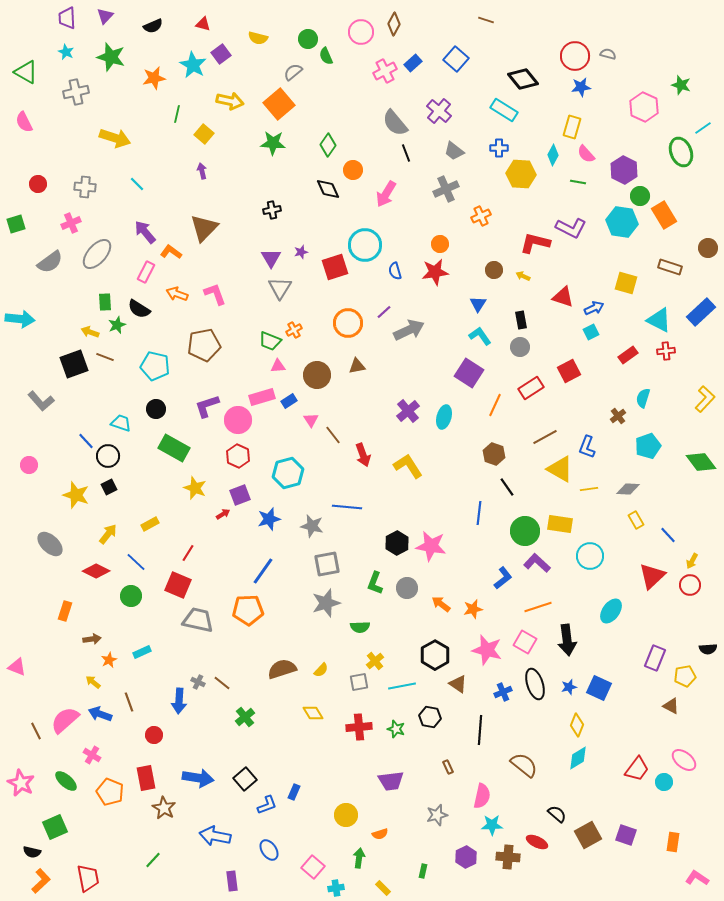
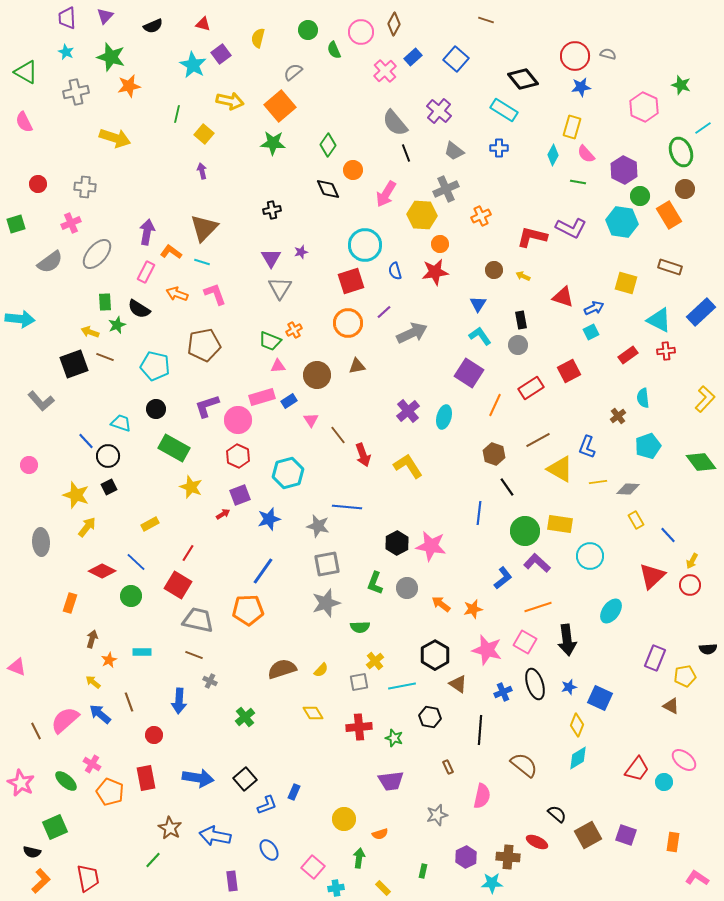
yellow semicircle at (258, 38): rotated 90 degrees clockwise
green circle at (308, 39): moved 9 px up
green semicircle at (326, 56): moved 8 px right, 6 px up
blue rectangle at (413, 63): moved 6 px up
pink cross at (385, 71): rotated 15 degrees counterclockwise
orange star at (154, 78): moved 25 px left, 8 px down
orange square at (279, 104): moved 1 px right, 2 px down
yellow hexagon at (521, 174): moved 99 px left, 41 px down
cyan line at (137, 184): moved 65 px right, 78 px down; rotated 28 degrees counterclockwise
orange rectangle at (664, 215): moved 5 px right
purple arrow at (145, 232): moved 2 px right; rotated 50 degrees clockwise
red L-shape at (535, 243): moved 3 px left, 6 px up
brown circle at (708, 248): moved 23 px left, 59 px up
red square at (335, 267): moved 16 px right, 14 px down
gray arrow at (409, 330): moved 3 px right, 3 px down
gray circle at (520, 347): moved 2 px left, 2 px up
cyan semicircle at (643, 398): rotated 24 degrees counterclockwise
brown line at (333, 435): moved 5 px right
brown line at (545, 437): moved 7 px left, 3 px down
yellow star at (195, 488): moved 4 px left, 1 px up
yellow line at (589, 489): moved 9 px right, 7 px up
gray star at (312, 526): moved 6 px right
yellow arrow at (108, 534): moved 21 px left, 7 px up
gray ellipse at (50, 544): moved 9 px left, 2 px up; rotated 44 degrees clockwise
red diamond at (96, 571): moved 6 px right
red square at (178, 585): rotated 8 degrees clockwise
orange rectangle at (65, 611): moved 5 px right, 8 px up
brown arrow at (92, 639): rotated 66 degrees counterclockwise
cyan rectangle at (142, 652): rotated 24 degrees clockwise
gray cross at (198, 682): moved 12 px right, 1 px up
brown line at (222, 683): moved 28 px left, 28 px up; rotated 18 degrees counterclockwise
blue square at (599, 688): moved 1 px right, 10 px down
blue arrow at (100, 714): rotated 20 degrees clockwise
green star at (396, 729): moved 2 px left, 9 px down
pink cross at (92, 755): moved 9 px down
brown star at (164, 808): moved 6 px right, 20 px down
yellow circle at (346, 815): moved 2 px left, 4 px down
cyan star at (492, 825): moved 58 px down
